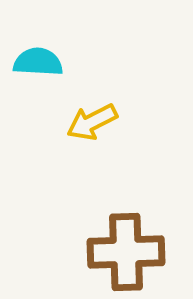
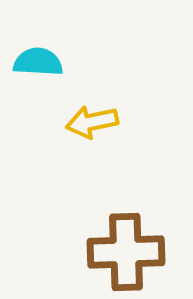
yellow arrow: rotated 15 degrees clockwise
